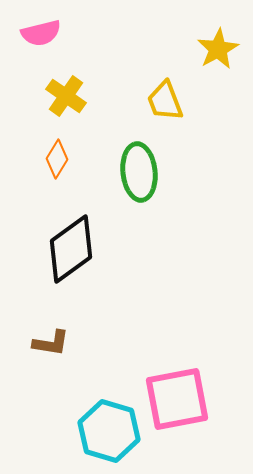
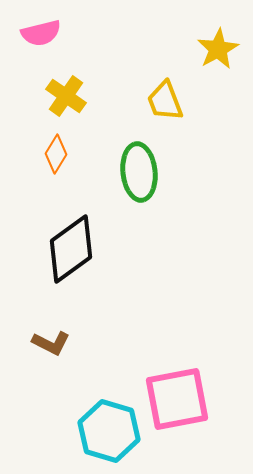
orange diamond: moved 1 px left, 5 px up
brown L-shape: rotated 18 degrees clockwise
